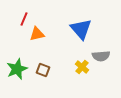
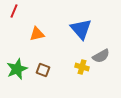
red line: moved 10 px left, 8 px up
gray semicircle: rotated 24 degrees counterclockwise
yellow cross: rotated 24 degrees counterclockwise
